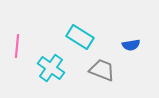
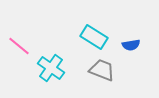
cyan rectangle: moved 14 px right
pink line: moved 2 px right; rotated 55 degrees counterclockwise
